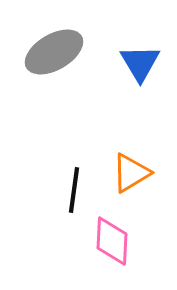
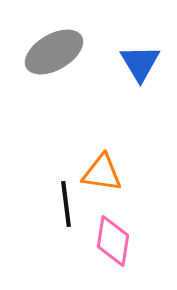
orange triangle: moved 29 px left; rotated 39 degrees clockwise
black line: moved 8 px left, 14 px down; rotated 15 degrees counterclockwise
pink diamond: moved 1 px right; rotated 6 degrees clockwise
